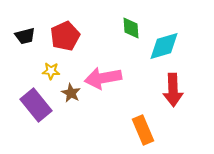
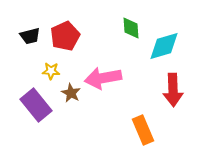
black trapezoid: moved 5 px right
